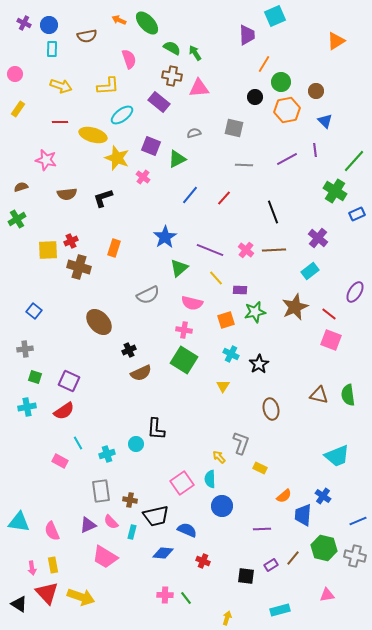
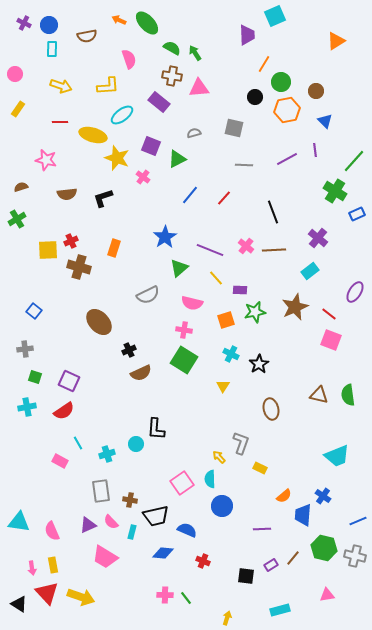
pink cross at (246, 250): moved 4 px up
